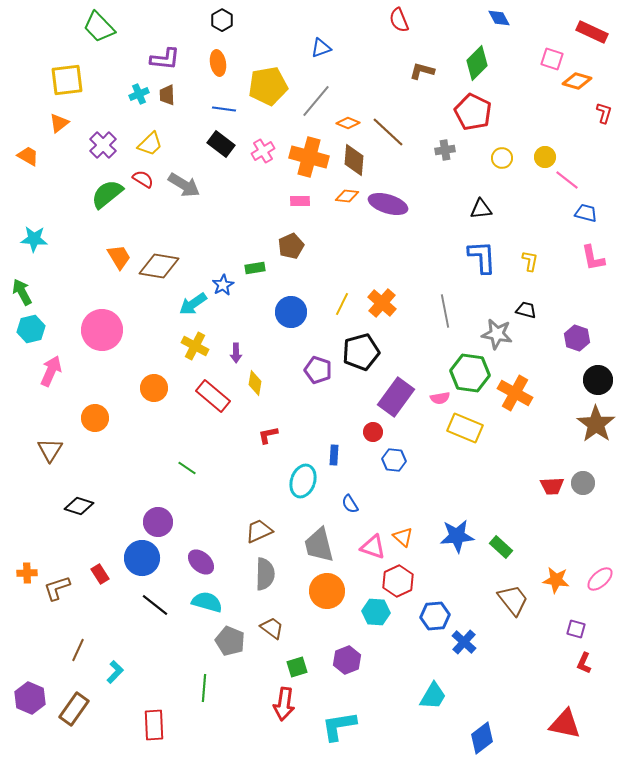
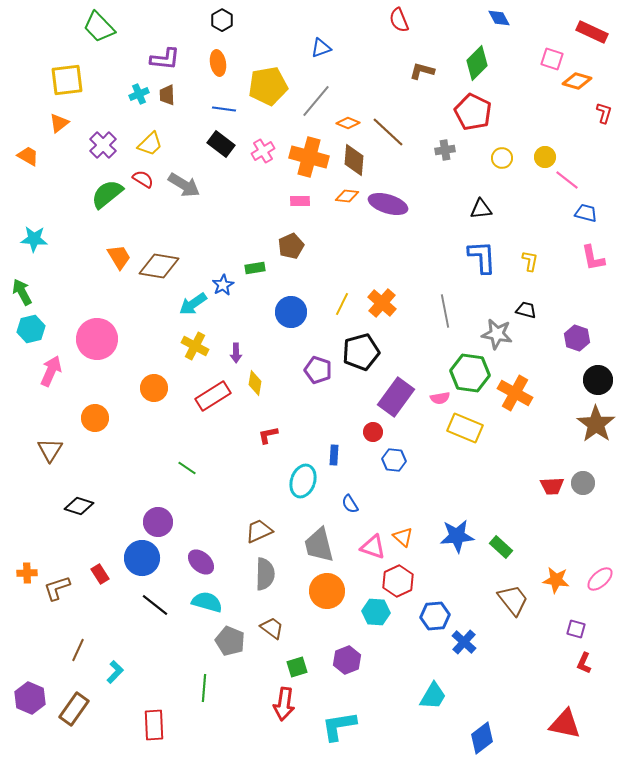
pink circle at (102, 330): moved 5 px left, 9 px down
red rectangle at (213, 396): rotated 72 degrees counterclockwise
